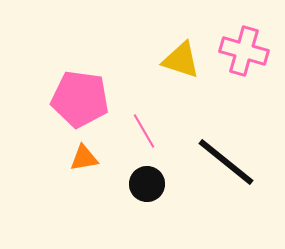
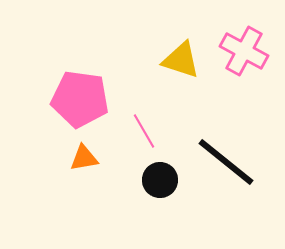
pink cross: rotated 12 degrees clockwise
black circle: moved 13 px right, 4 px up
